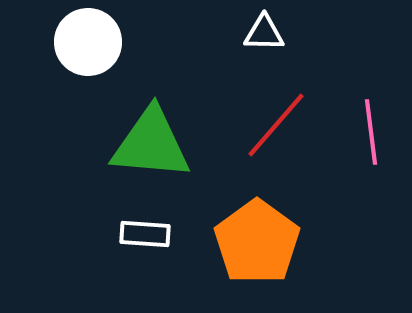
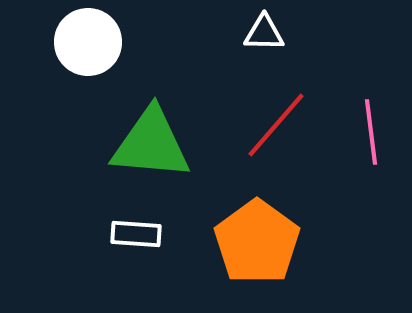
white rectangle: moved 9 px left
